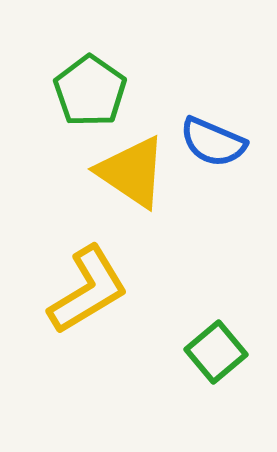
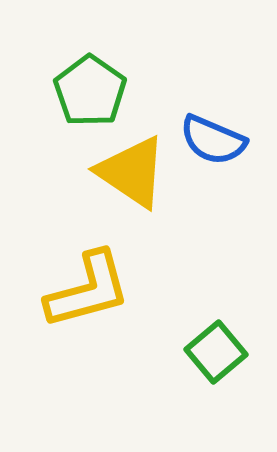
blue semicircle: moved 2 px up
yellow L-shape: rotated 16 degrees clockwise
